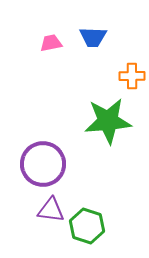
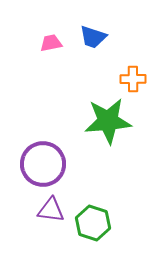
blue trapezoid: rotated 16 degrees clockwise
orange cross: moved 1 px right, 3 px down
green hexagon: moved 6 px right, 3 px up
